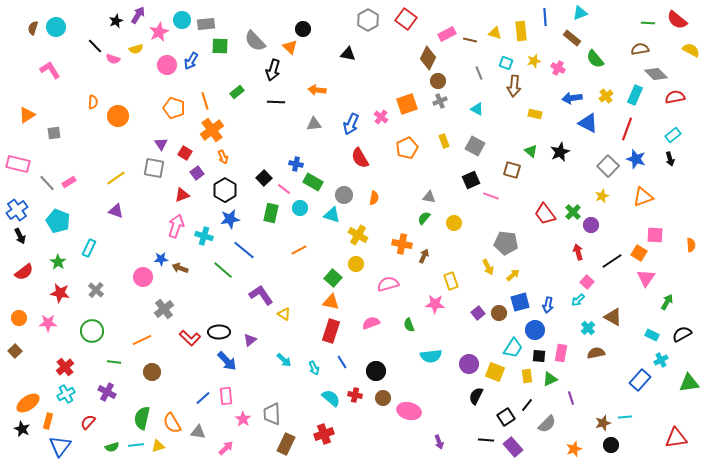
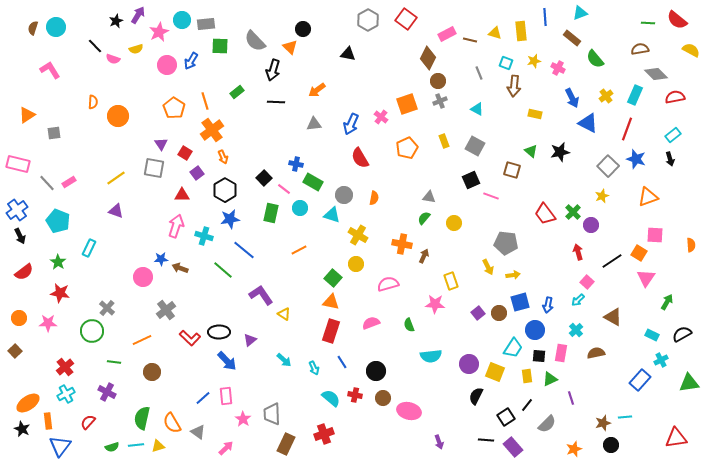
orange arrow at (317, 90): rotated 42 degrees counterclockwise
blue arrow at (572, 98): rotated 108 degrees counterclockwise
orange pentagon at (174, 108): rotated 15 degrees clockwise
black star at (560, 152): rotated 12 degrees clockwise
red triangle at (182, 195): rotated 21 degrees clockwise
orange triangle at (643, 197): moved 5 px right
yellow arrow at (513, 275): rotated 32 degrees clockwise
gray cross at (96, 290): moved 11 px right, 18 px down
gray cross at (164, 309): moved 2 px right, 1 px down
cyan cross at (588, 328): moved 12 px left, 2 px down
orange rectangle at (48, 421): rotated 21 degrees counterclockwise
gray triangle at (198, 432): rotated 28 degrees clockwise
